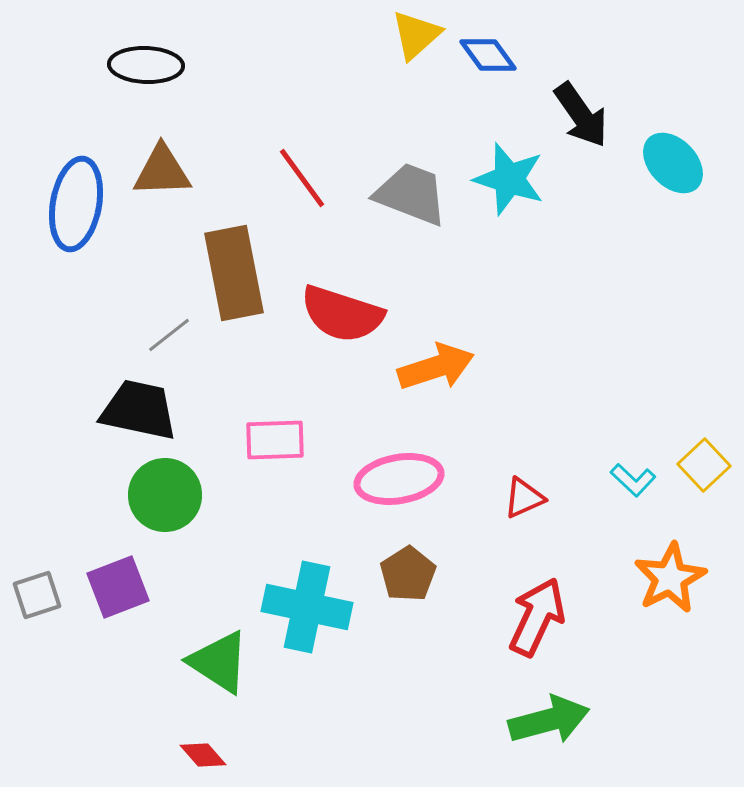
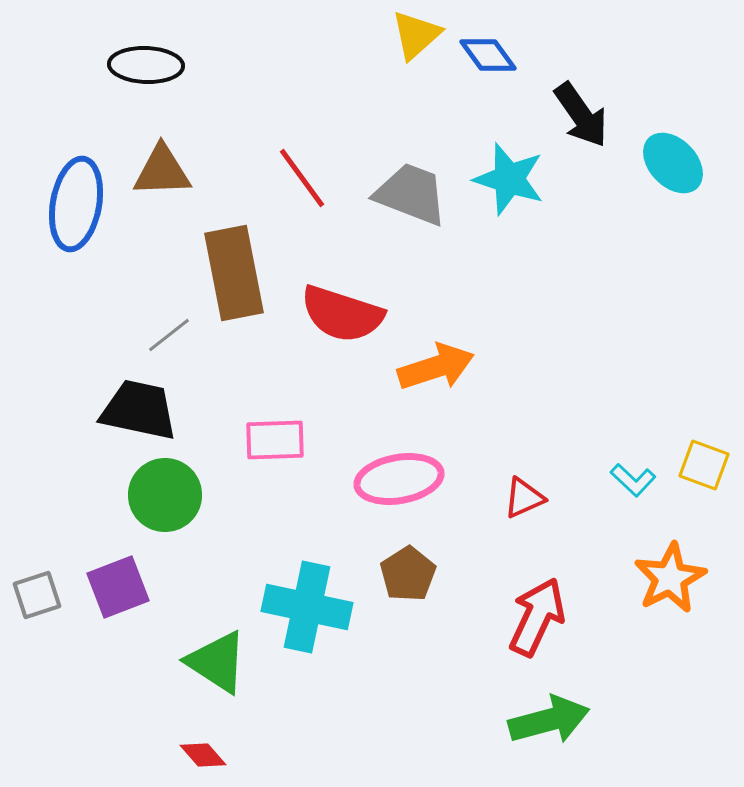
yellow square: rotated 27 degrees counterclockwise
green triangle: moved 2 px left
